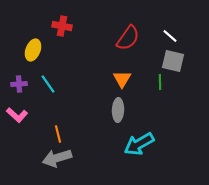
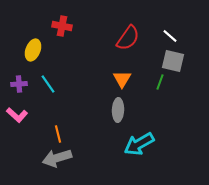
green line: rotated 21 degrees clockwise
